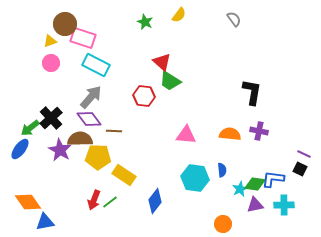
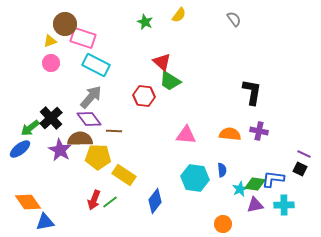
blue ellipse: rotated 15 degrees clockwise
